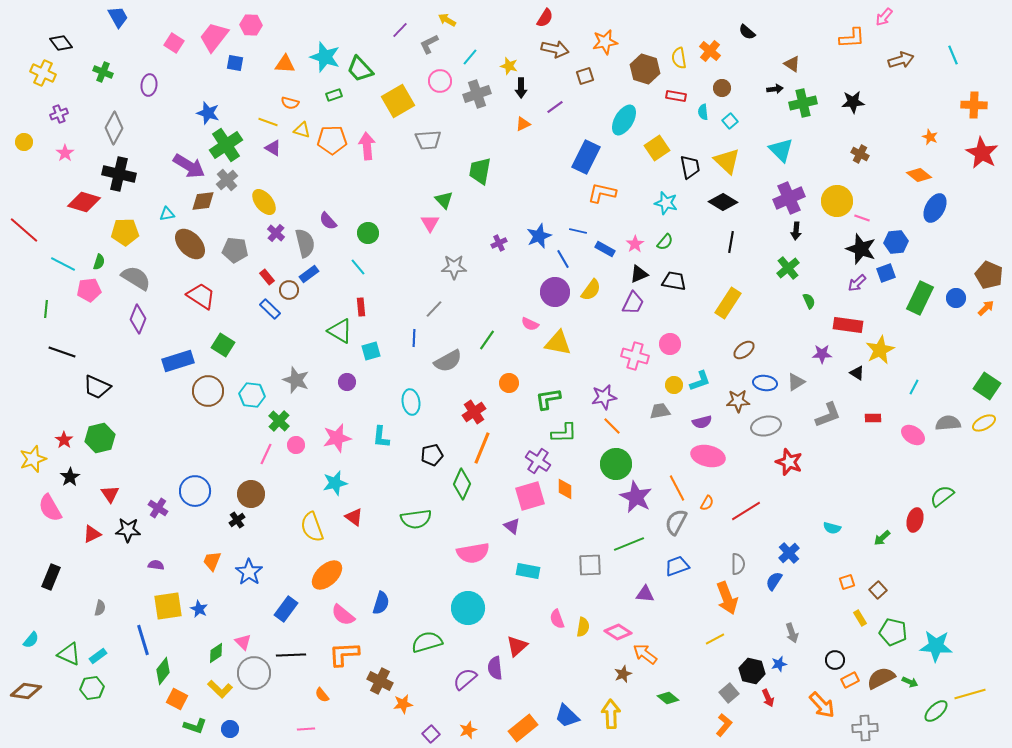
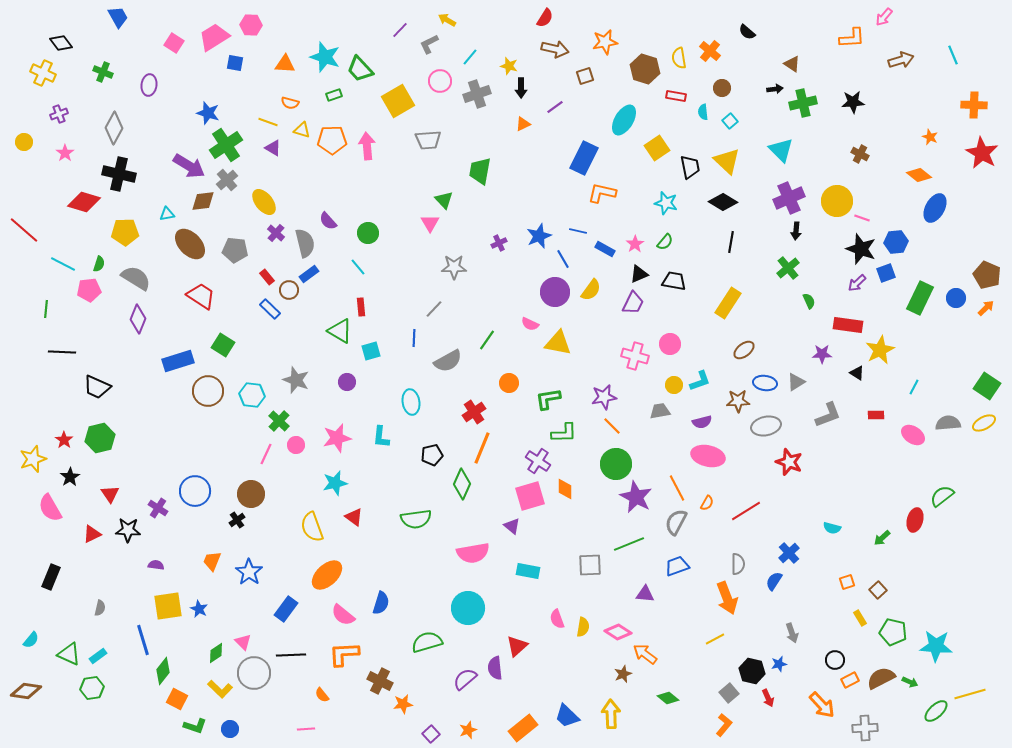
pink trapezoid at (214, 37): rotated 20 degrees clockwise
blue rectangle at (586, 157): moved 2 px left, 1 px down
green semicircle at (99, 262): moved 2 px down
brown pentagon at (989, 275): moved 2 px left
black line at (62, 352): rotated 16 degrees counterclockwise
red rectangle at (873, 418): moved 3 px right, 3 px up
